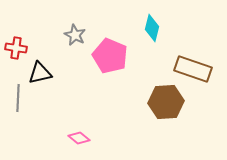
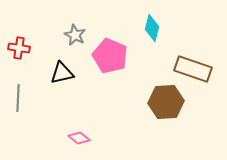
red cross: moved 3 px right
black triangle: moved 22 px right
